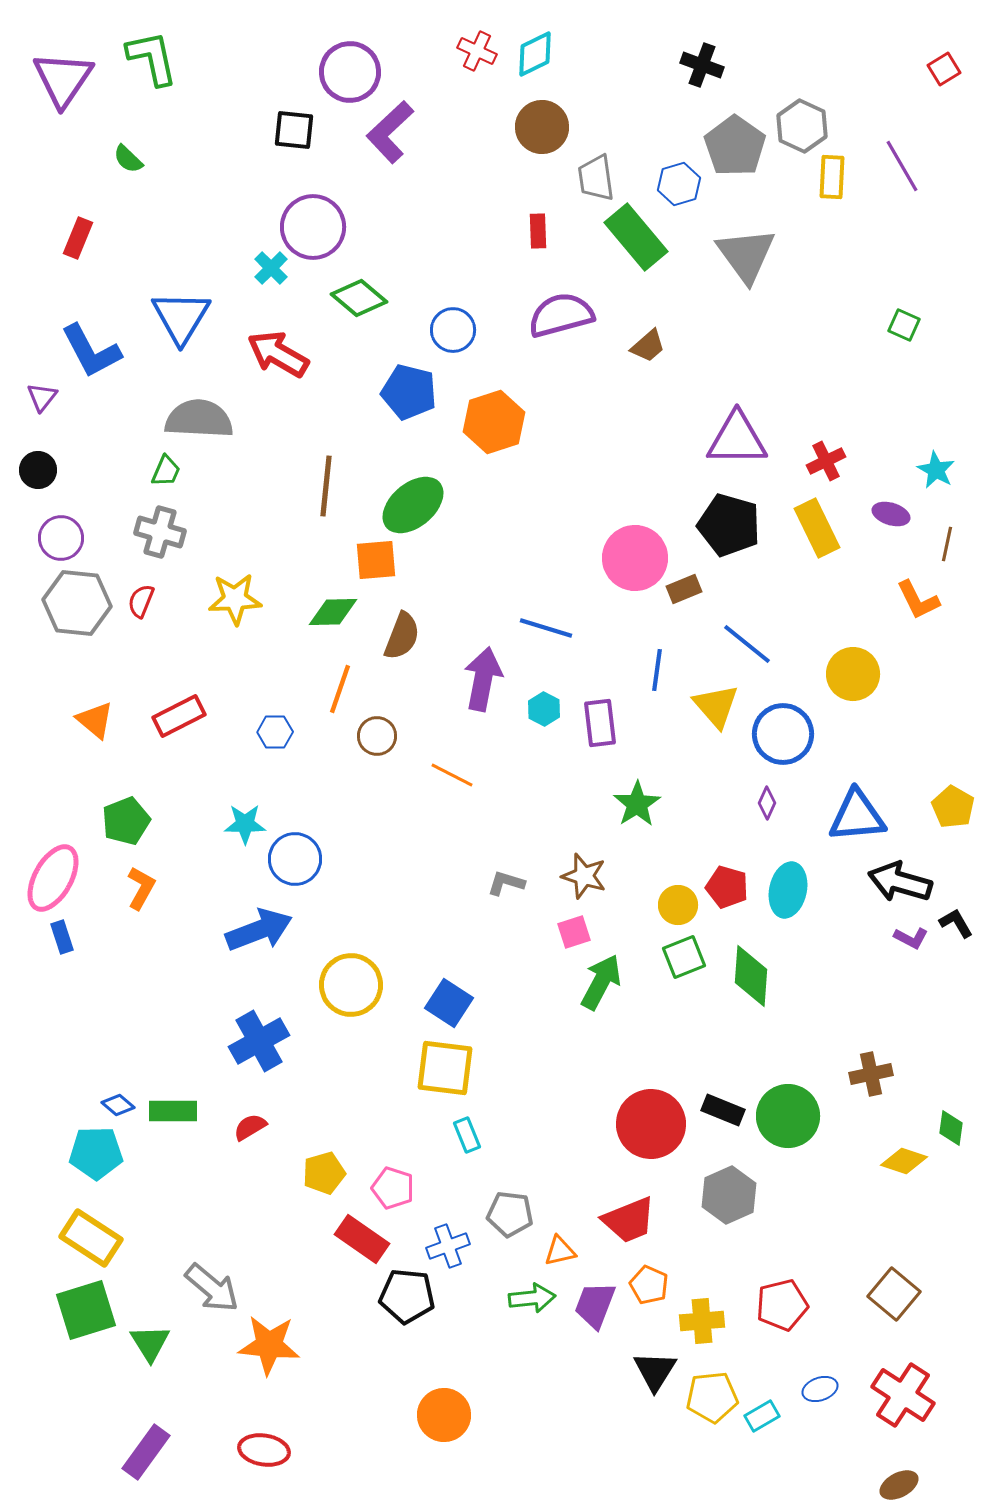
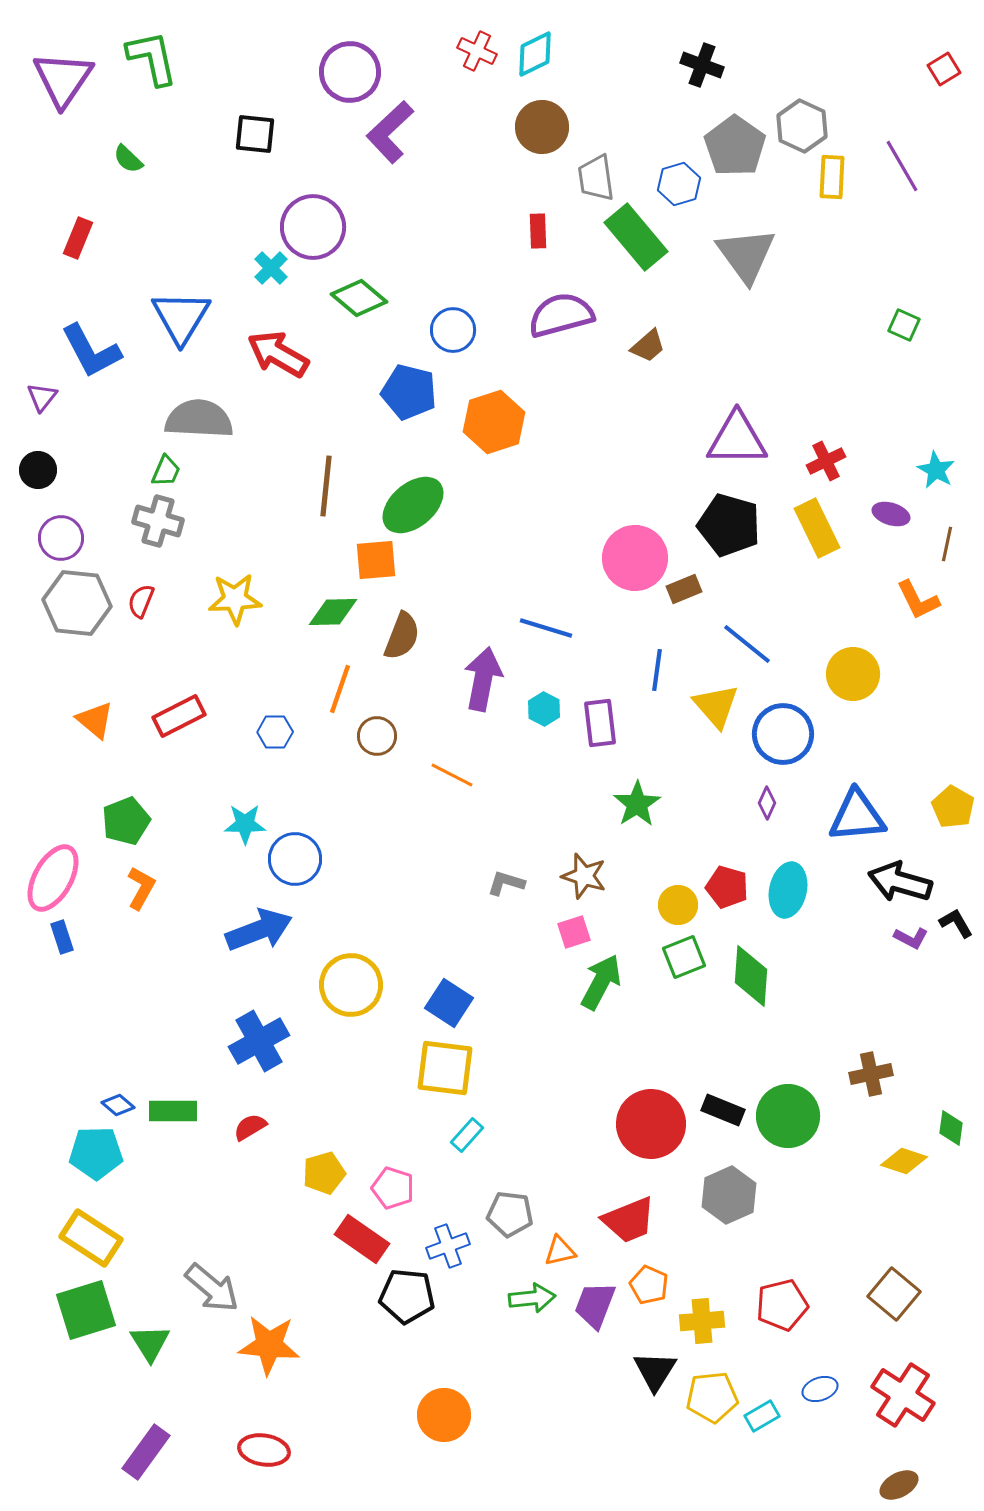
black square at (294, 130): moved 39 px left, 4 px down
gray cross at (160, 532): moved 2 px left, 11 px up
cyan rectangle at (467, 1135): rotated 64 degrees clockwise
